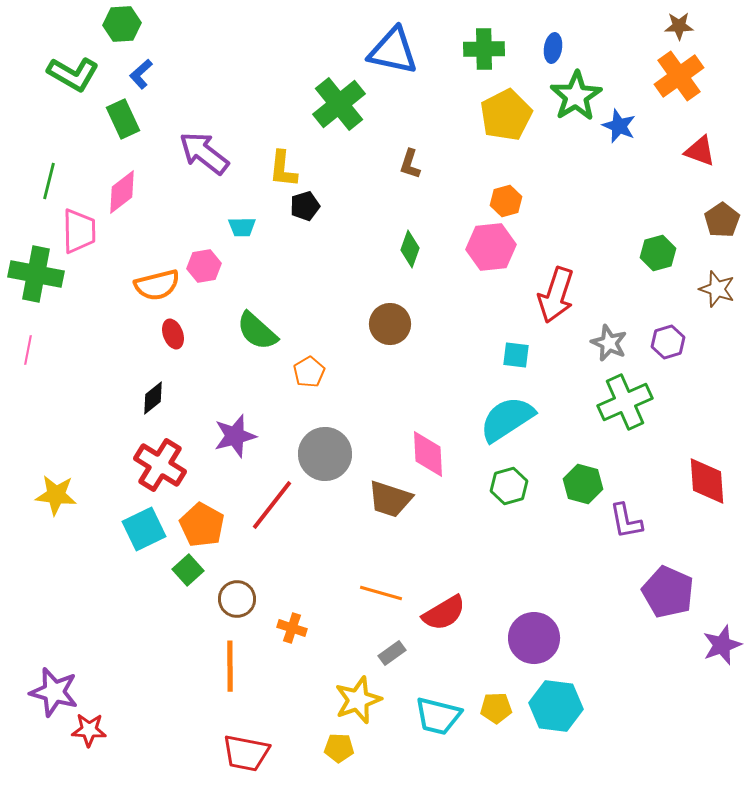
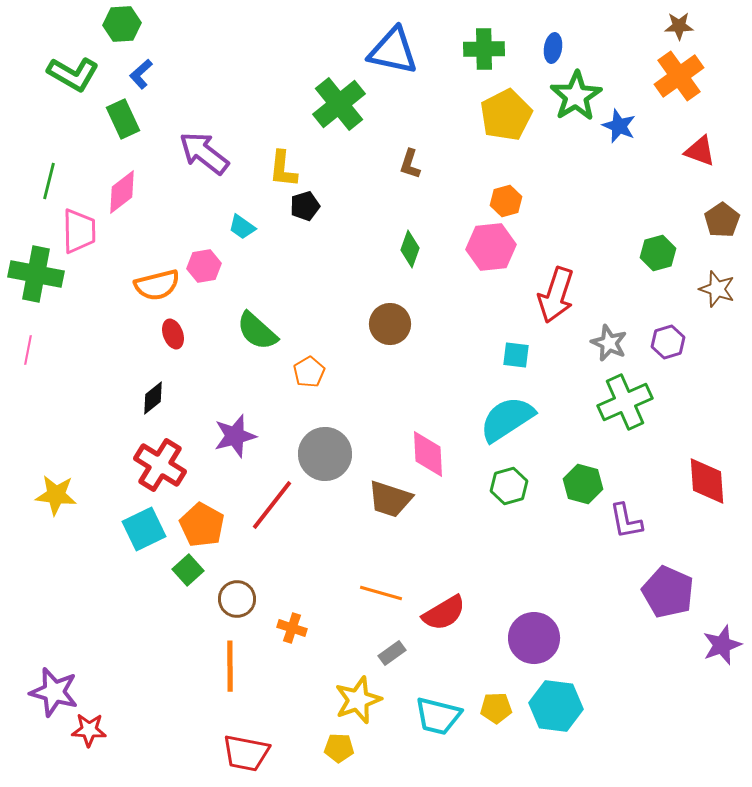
cyan trapezoid at (242, 227): rotated 36 degrees clockwise
